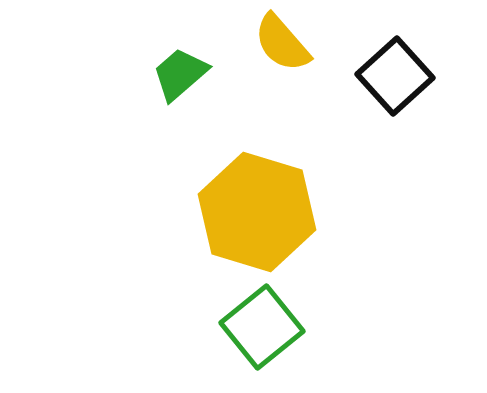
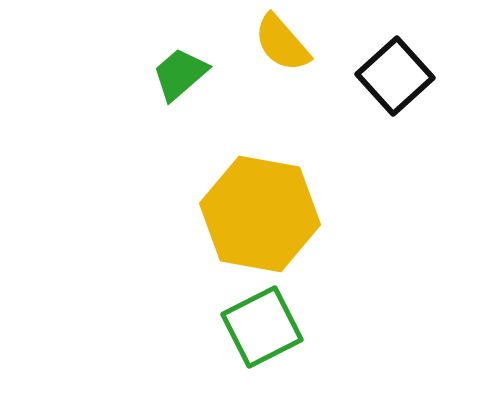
yellow hexagon: moved 3 px right, 2 px down; rotated 7 degrees counterclockwise
green square: rotated 12 degrees clockwise
